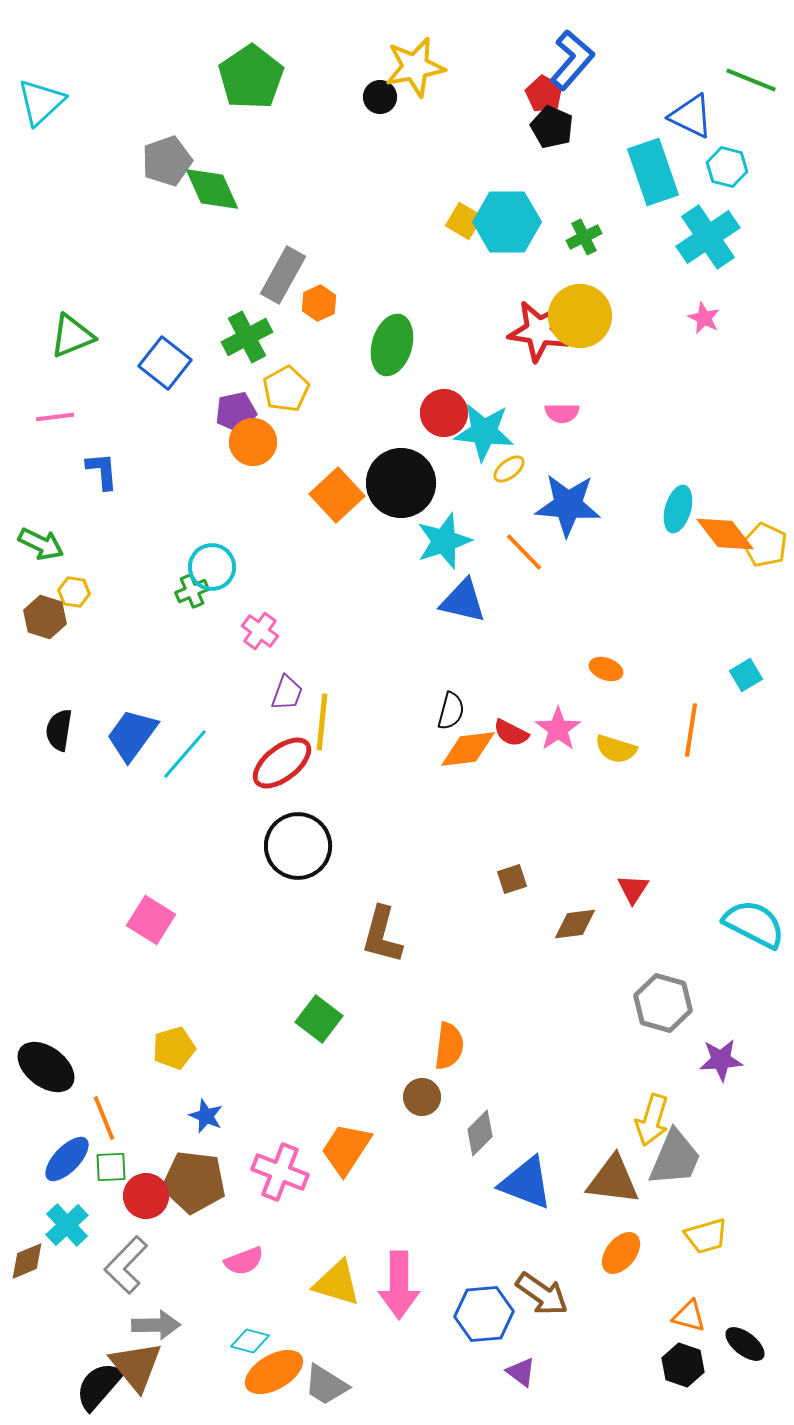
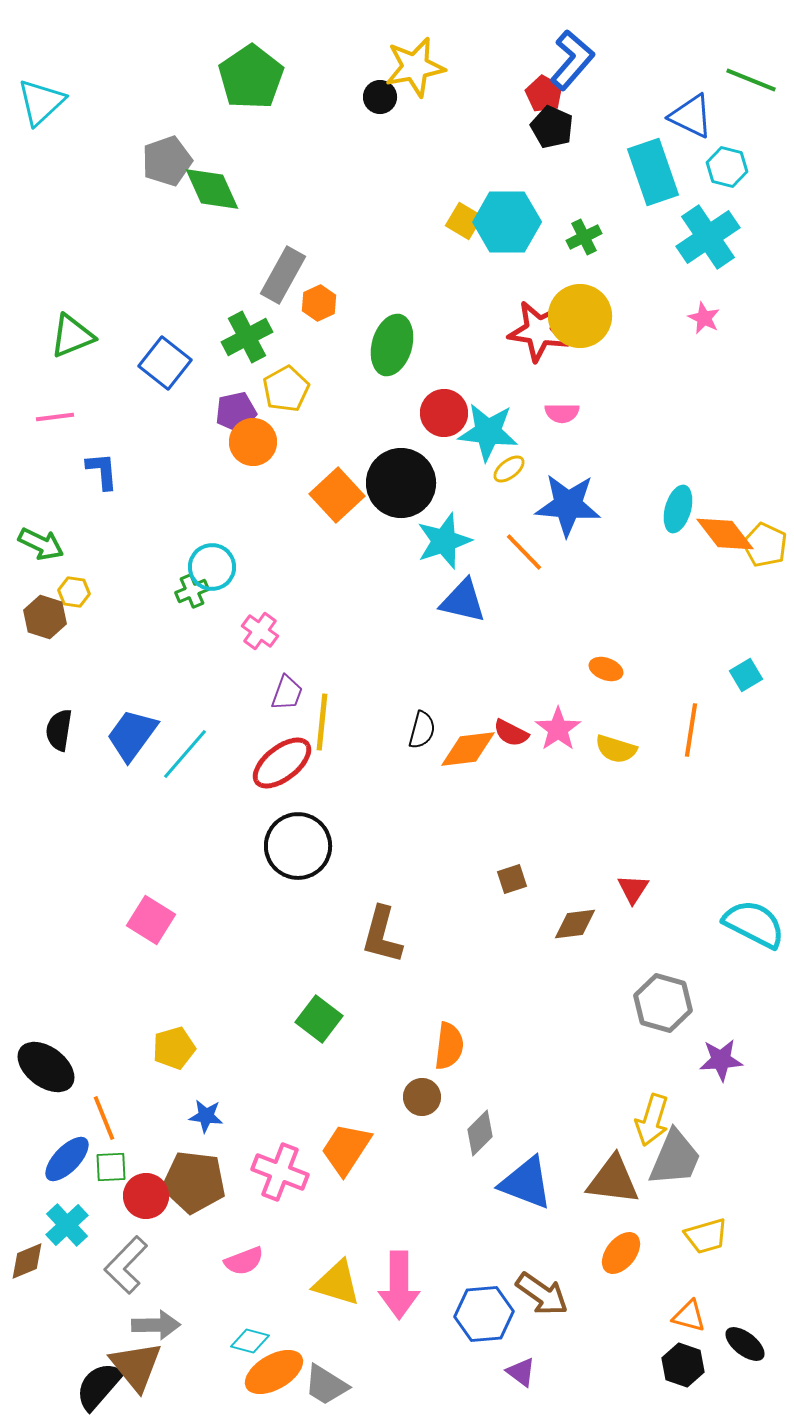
cyan star at (484, 432): moved 4 px right
black semicircle at (451, 711): moved 29 px left, 19 px down
blue star at (206, 1116): rotated 16 degrees counterclockwise
